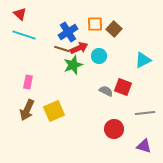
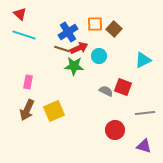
green star: moved 1 px right, 1 px down; rotated 24 degrees clockwise
red circle: moved 1 px right, 1 px down
